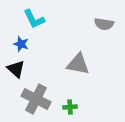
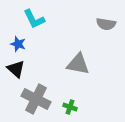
gray semicircle: moved 2 px right
blue star: moved 3 px left
green cross: rotated 24 degrees clockwise
